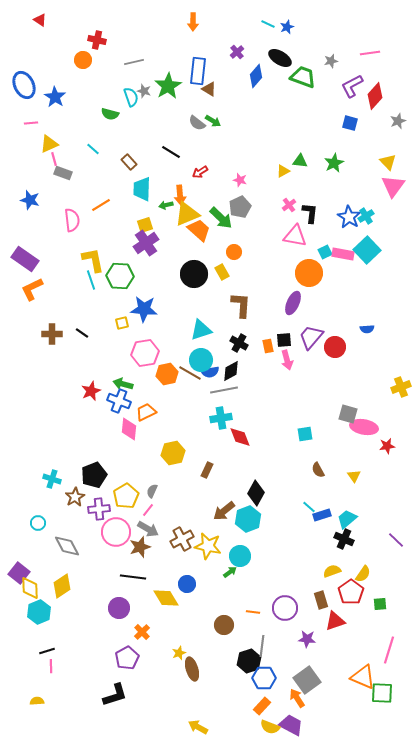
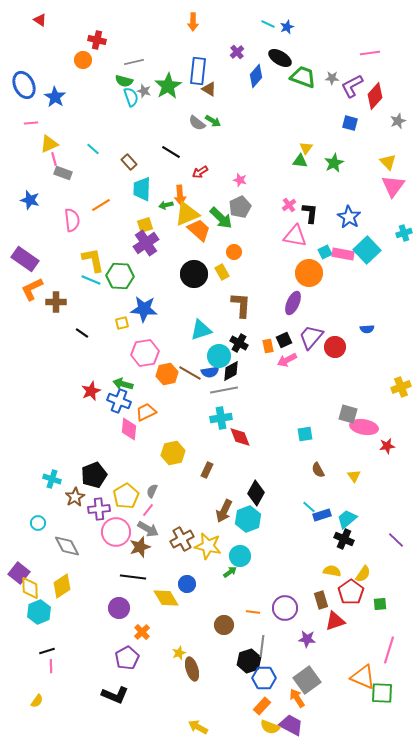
gray star at (331, 61): moved 1 px right, 17 px down; rotated 16 degrees clockwise
green semicircle at (110, 114): moved 14 px right, 33 px up
yellow triangle at (283, 171): moved 23 px right, 23 px up; rotated 24 degrees counterclockwise
cyan cross at (366, 216): moved 38 px right, 17 px down; rotated 14 degrees clockwise
cyan line at (91, 280): rotated 48 degrees counterclockwise
brown cross at (52, 334): moved 4 px right, 32 px up
black square at (284, 340): rotated 21 degrees counterclockwise
cyan circle at (201, 360): moved 18 px right, 4 px up
pink arrow at (287, 360): rotated 78 degrees clockwise
brown arrow at (224, 511): rotated 25 degrees counterclockwise
yellow semicircle at (332, 571): rotated 30 degrees clockwise
black L-shape at (115, 695): rotated 40 degrees clockwise
yellow semicircle at (37, 701): rotated 128 degrees clockwise
